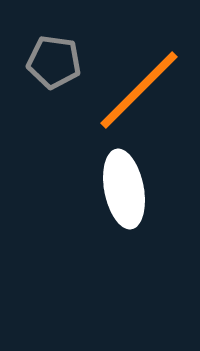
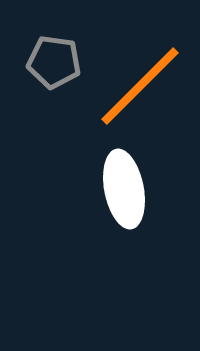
orange line: moved 1 px right, 4 px up
